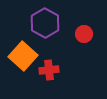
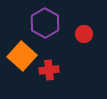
orange square: moved 1 px left
